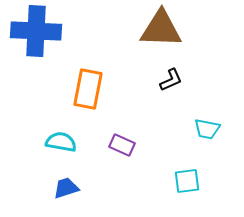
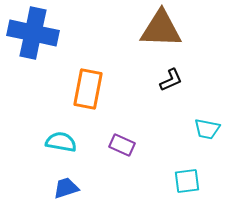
blue cross: moved 3 px left, 2 px down; rotated 9 degrees clockwise
